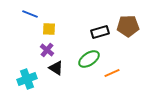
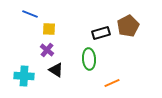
brown pentagon: rotated 25 degrees counterclockwise
black rectangle: moved 1 px right, 1 px down
green ellipse: rotated 60 degrees counterclockwise
black triangle: moved 2 px down
orange line: moved 10 px down
cyan cross: moved 3 px left, 3 px up; rotated 24 degrees clockwise
